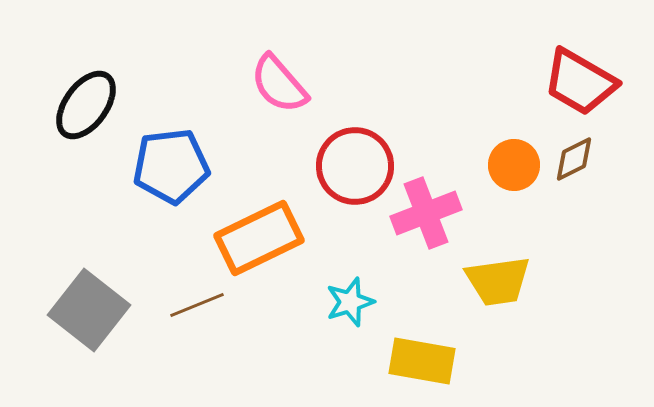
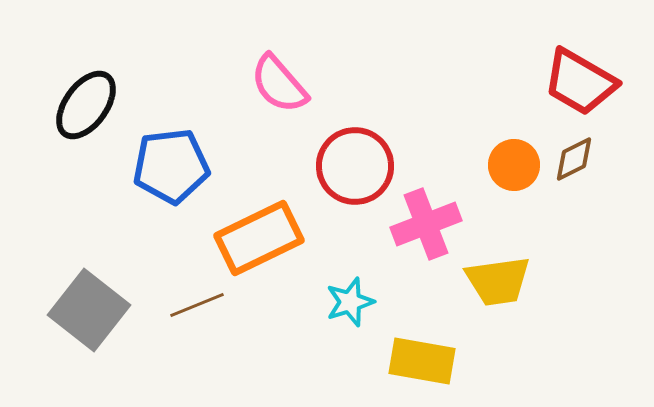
pink cross: moved 11 px down
